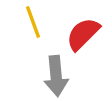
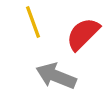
gray arrow: rotated 117 degrees clockwise
